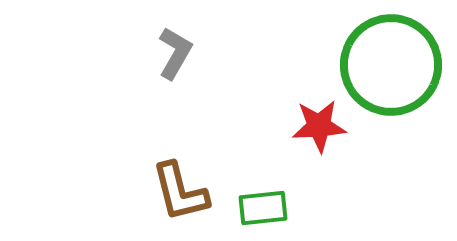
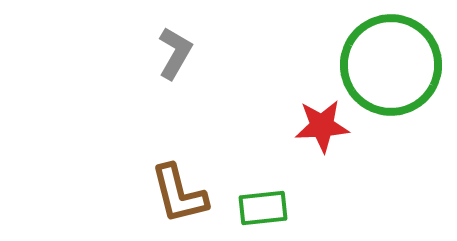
red star: moved 3 px right
brown L-shape: moved 1 px left, 2 px down
